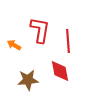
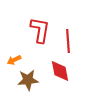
orange arrow: moved 15 px down; rotated 56 degrees counterclockwise
